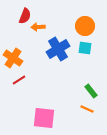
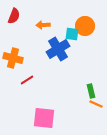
red semicircle: moved 11 px left
orange arrow: moved 5 px right, 2 px up
cyan square: moved 13 px left, 14 px up
orange cross: rotated 18 degrees counterclockwise
red line: moved 8 px right
green rectangle: rotated 24 degrees clockwise
orange line: moved 9 px right, 5 px up
